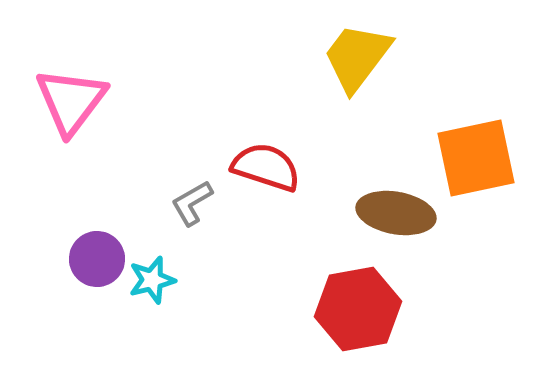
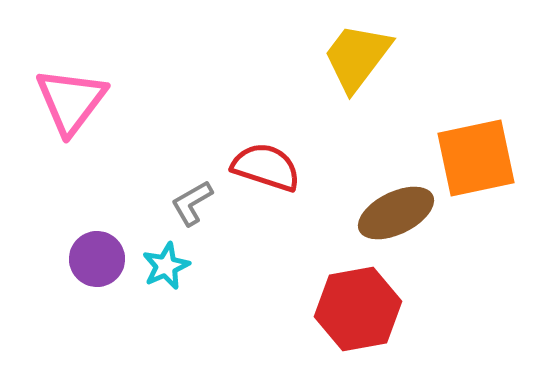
brown ellipse: rotated 36 degrees counterclockwise
cyan star: moved 14 px right, 14 px up; rotated 9 degrees counterclockwise
